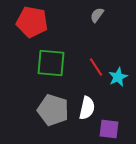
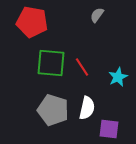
red line: moved 14 px left
